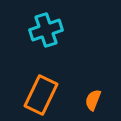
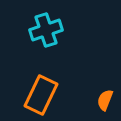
orange semicircle: moved 12 px right
